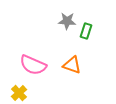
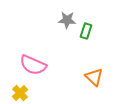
gray star: moved 1 px up
orange triangle: moved 22 px right, 12 px down; rotated 24 degrees clockwise
yellow cross: moved 1 px right
